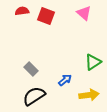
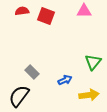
pink triangle: moved 2 px up; rotated 42 degrees counterclockwise
green triangle: rotated 18 degrees counterclockwise
gray rectangle: moved 1 px right, 3 px down
blue arrow: rotated 16 degrees clockwise
black semicircle: moved 15 px left; rotated 20 degrees counterclockwise
